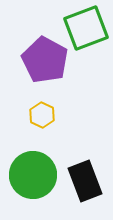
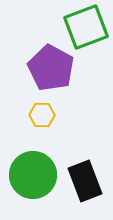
green square: moved 1 px up
purple pentagon: moved 6 px right, 8 px down
yellow hexagon: rotated 25 degrees counterclockwise
